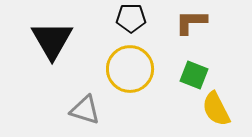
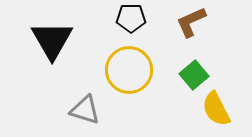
brown L-shape: rotated 24 degrees counterclockwise
yellow circle: moved 1 px left, 1 px down
green square: rotated 28 degrees clockwise
